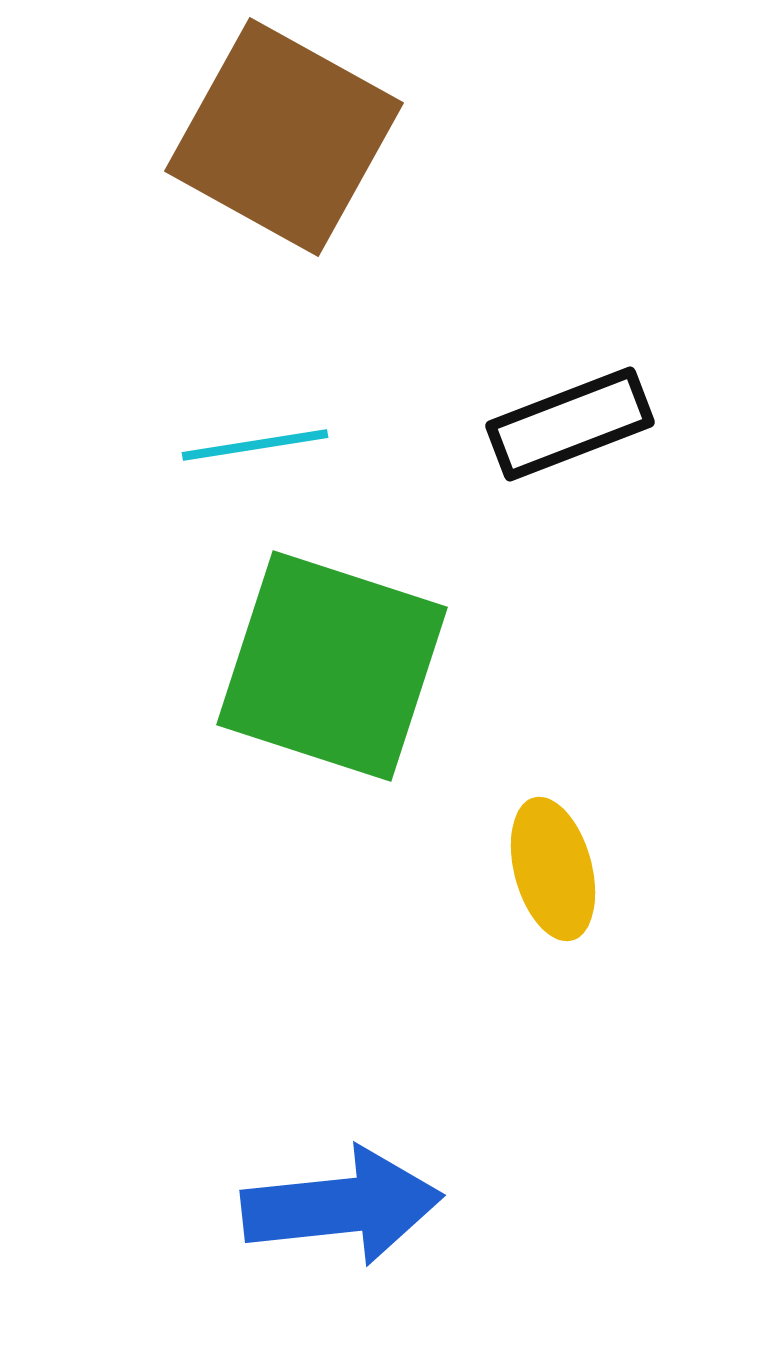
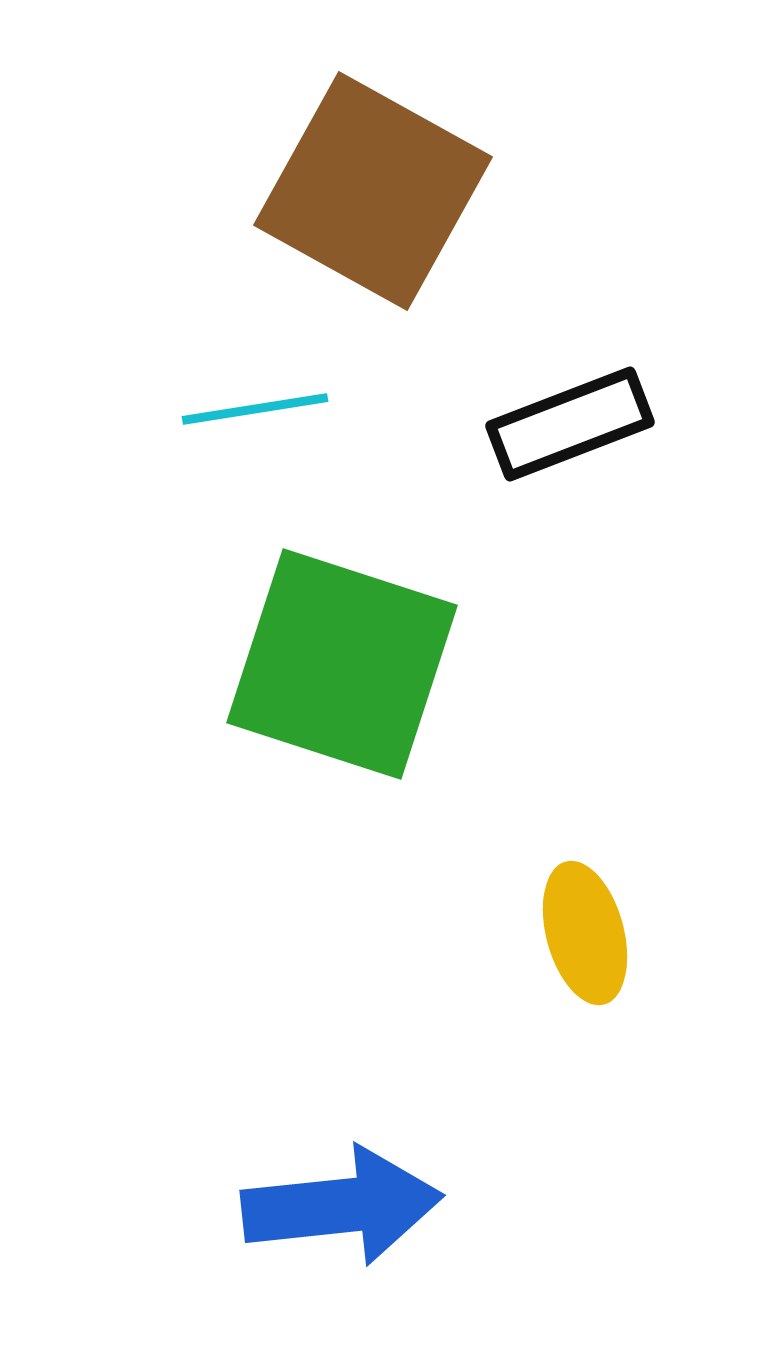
brown square: moved 89 px right, 54 px down
cyan line: moved 36 px up
green square: moved 10 px right, 2 px up
yellow ellipse: moved 32 px right, 64 px down
